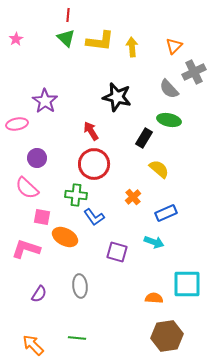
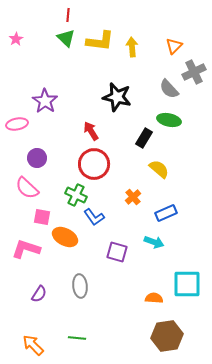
green cross: rotated 20 degrees clockwise
